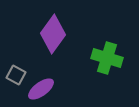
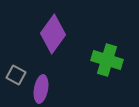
green cross: moved 2 px down
purple ellipse: rotated 44 degrees counterclockwise
